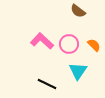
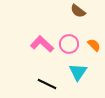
pink L-shape: moved 3 px down
cyan triangle: moved 1 px down
